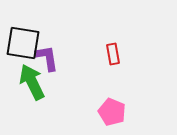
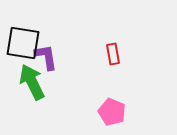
purple L-shape: moved 1 px left, 1 px up
